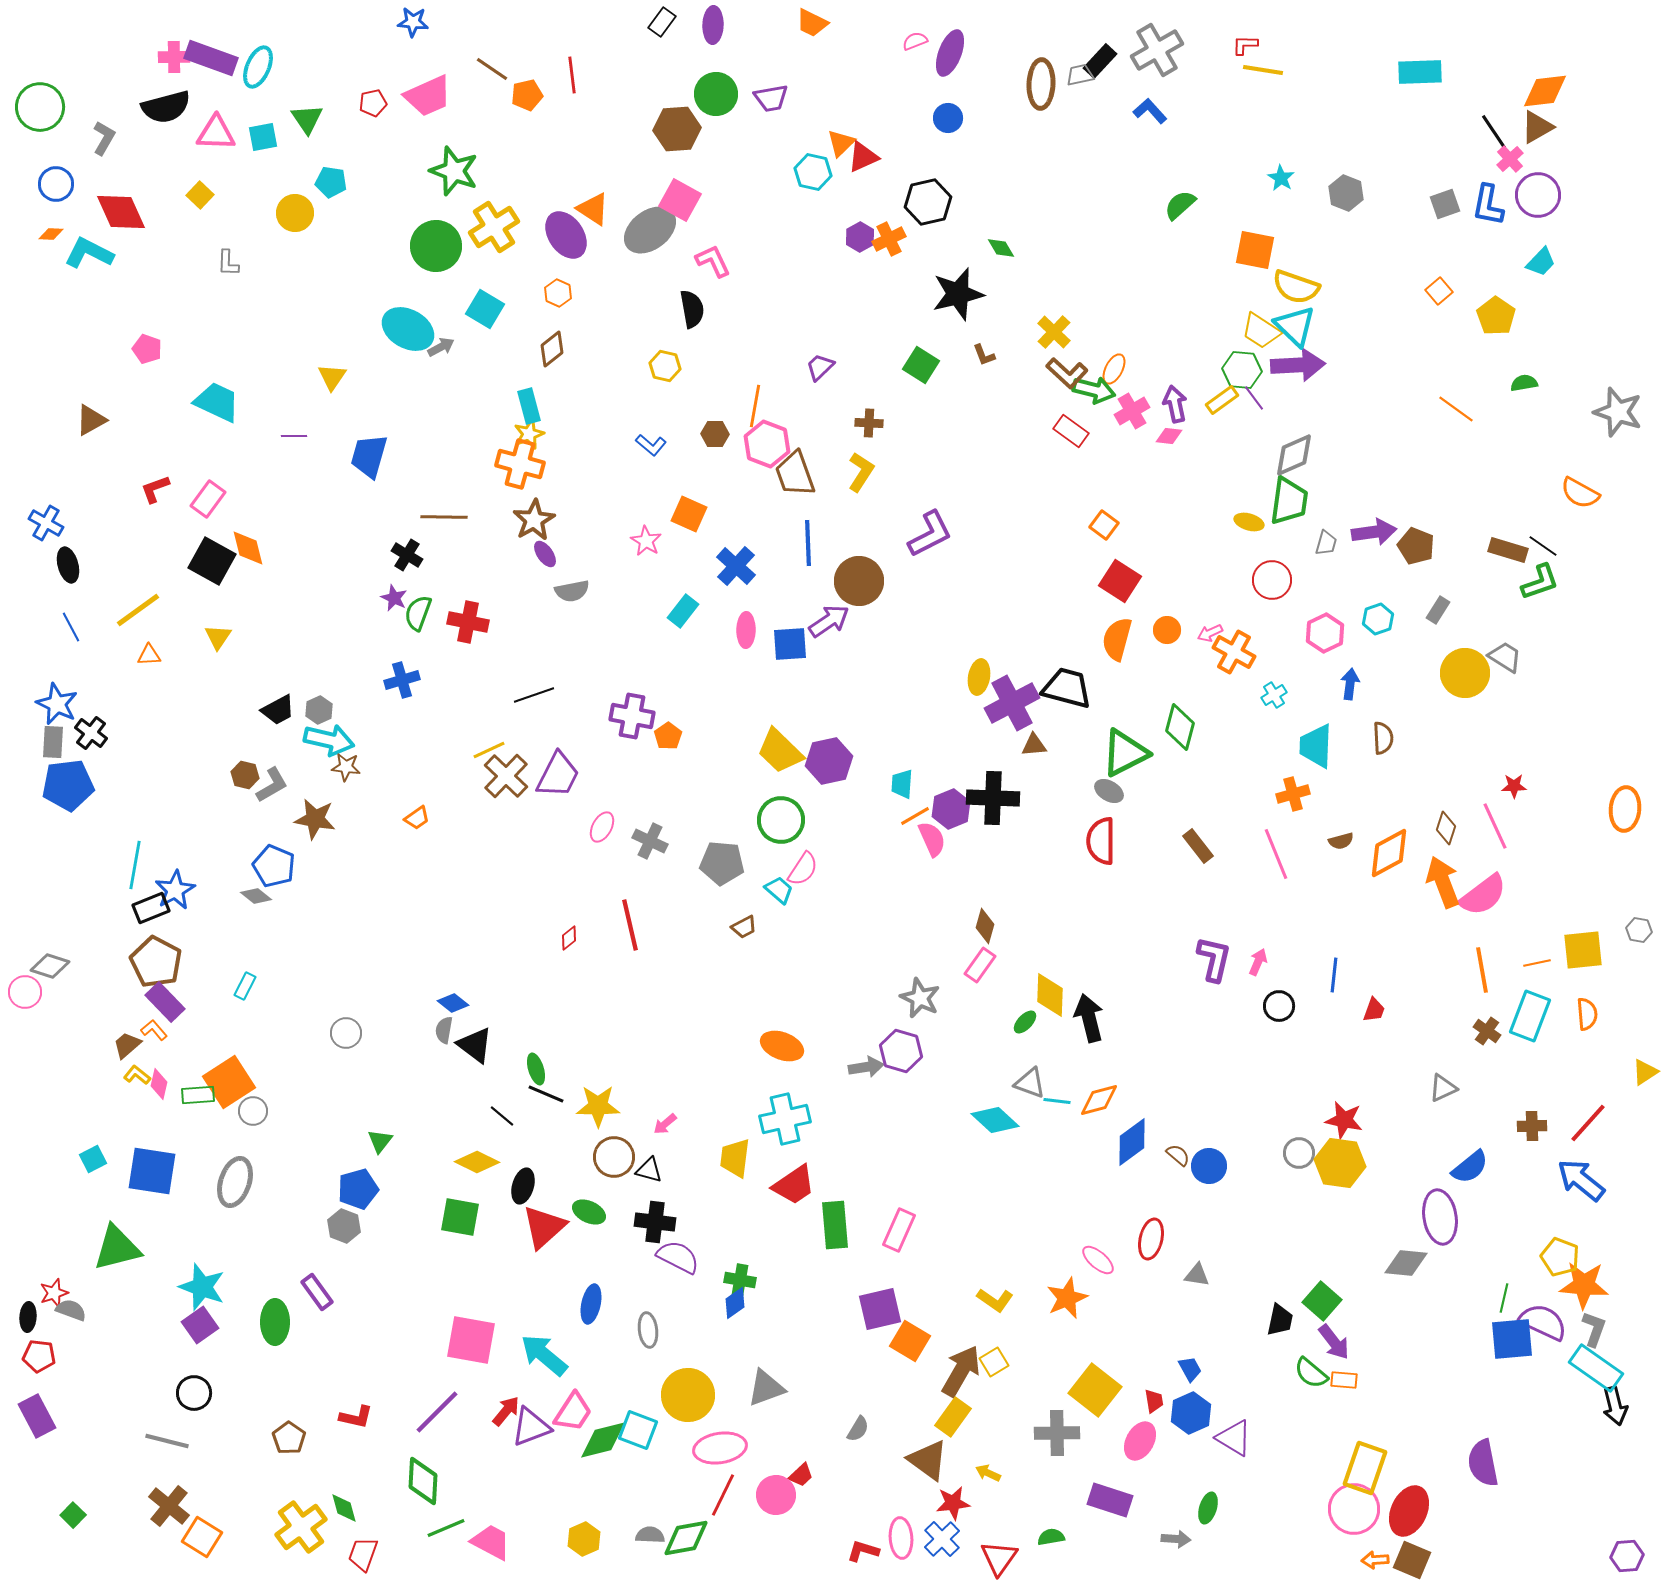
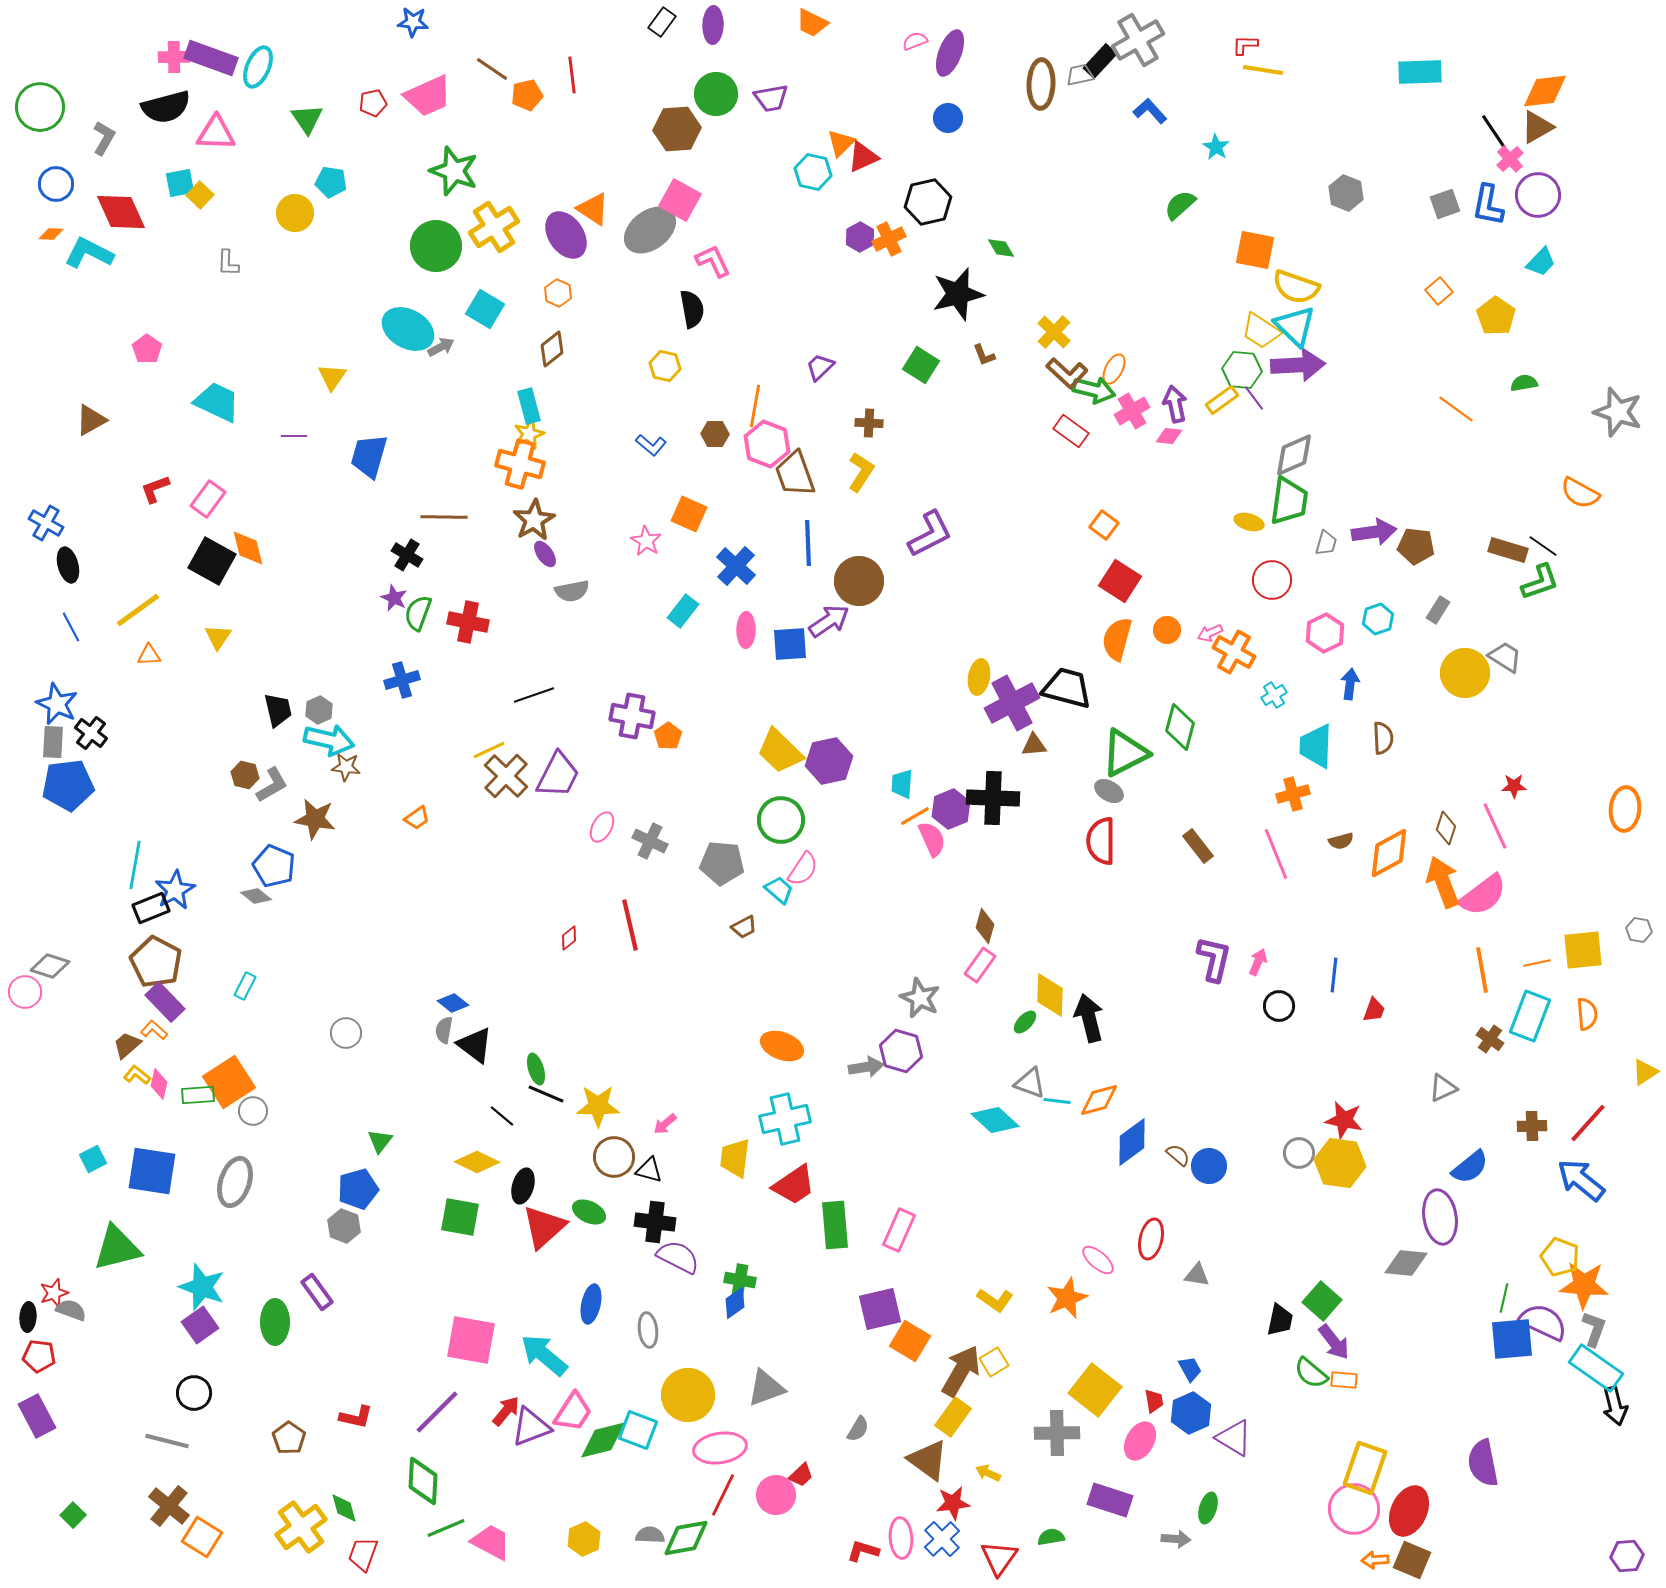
gray cross at (1157, 50): moved 19 px left, 10 px up
cyan square at (263, 137): moved 83 px left, 46 px down
cyan star at (1281, 178): moved 65 px left, 31 px up
pink pentagon at (147, 349): rotated 16 degrees clockwise
brown pentagon at (1416, 546): rotated 15 degrees counterclockwise
black trapezoid at (278, 710): rotated 75 degrees counterclockwise
orange L-shape at (154, 1030): rotated 8 degrees counterclockwise
brown cross at (1487, 1031): moved 3 px right, 8 px down
